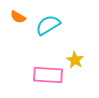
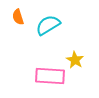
orange semicircle: rotated 42 degrees clockwise
pink rectangle: moved 2 px right, 1 px down
